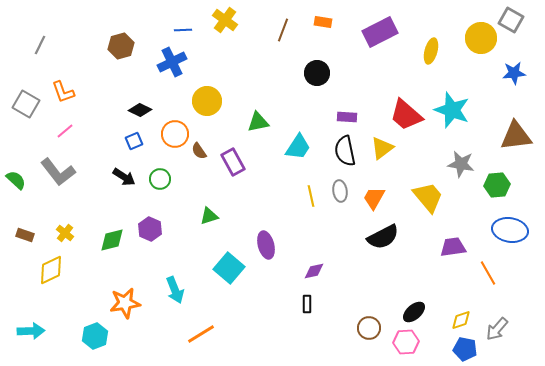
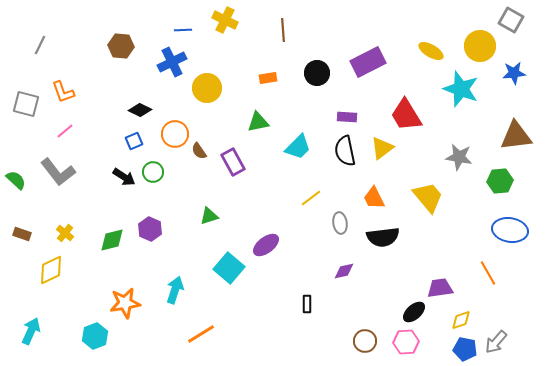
yellow cross at (225, 20): rotated 10 degrees counterclockwise
orange rectangle at (323, 22): moved 55 px left, 56 px down; rotated 18 degrees counterclockwise
brown line at (283, 30): rotated 25 degrees counterclockwise
purple rectangle at (380, 32): moved 12 px left, 30 px down
yellow circle at (481, 38): moved 1 px left, 8 px down
brown hexagon at (121, 46): rotated 20 degrees clockwise
yellow ellipse at (431, 51): rotated 75 degrees counterclockwise
yellow circle at (207, 101): moved 13 px up
gray square at (26, 104): rotated 16 degrees counterclockwise
cyan star at (452, 110): moved 9 px right, 21 px up
red trapezoid at (406, 115): rotated 18 degrees clockwise
cyan trapezoid at (298, 147): rotated 12 degrees clockwise
gray star at (461, 164): moved 2 px left, 7 px up
green circle at (160, 179): moved 7 px left, 7 px up
green hexagon at (497, 185): moved 3 px right, 4 px up
gray ellipse at (340, 191): moved 32 px down
yellow line at (311, 196): moved 2 px down; rotated 65 degrees clockwise
orange trapezoid at (374, 198): rotated 55 degrees counterclockwise
brown rectangle at (25, 235): moved 3 px left, 1 px up
black semicircle at (383, 237): rotated 20 degrees clockwise
purple ellipse at (266, 245): rotated 68 degrees clockwise
purple trapezoid at (453, 247): moved 13 px left, 41 px down
purple diamond at (314, 271): moved 30 px right
cyan arrow at (175, 290): rotated 140 degrees counterclockwise
brown circle at (369, 328): moved 4 px left, 13 px down
gray arrow at (497, 329): moved 1 px left, 13 px down
cyan arrow at (31, 331): rotated 64 degrees counterclockwise
